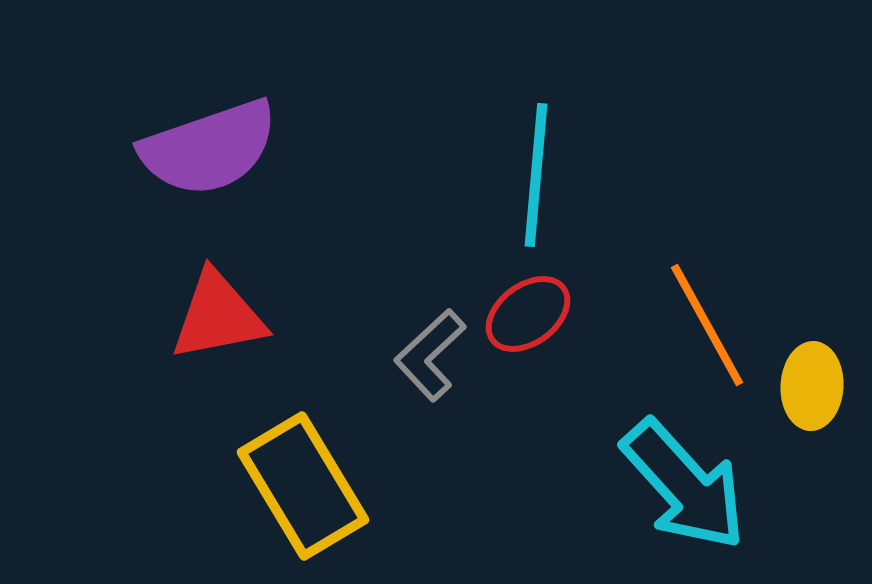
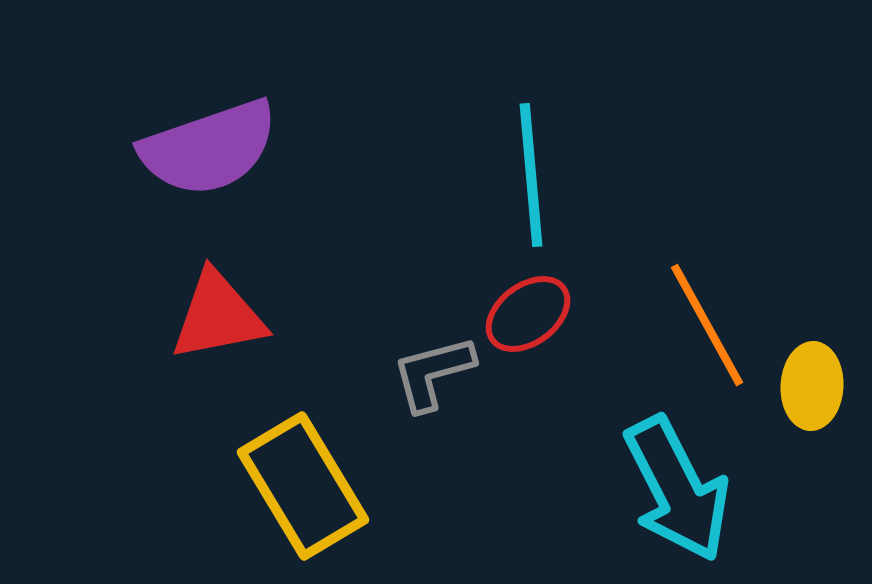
cyan line: moved 5 px left; rotated 10 degrees counterclockwise
gray L-shape: moved 3 px right, 18 px down; rotated 28 degrees clockwise
cyan arrow: moved 7 px left, 4 px down; rotated 15 degrees clockwise
